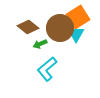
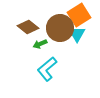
orange square: moved 1 px right, 2 px up
cyan triangle: moved 1 px right
